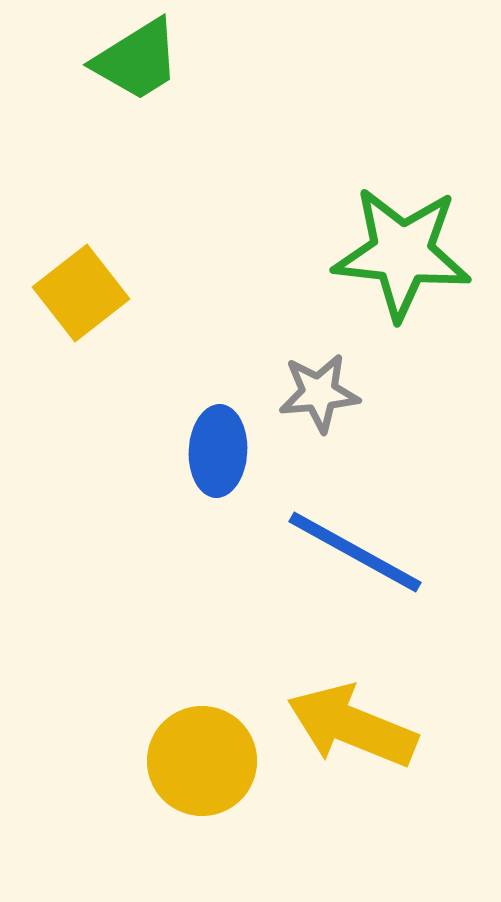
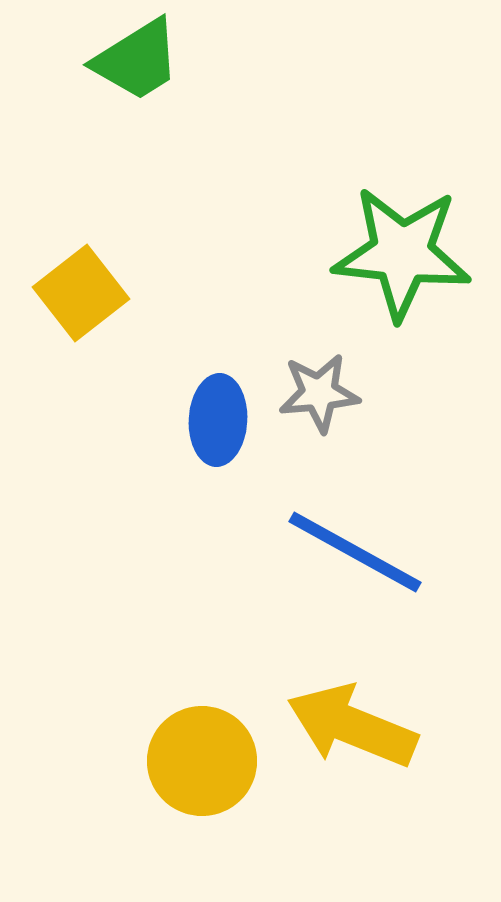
blue ellipse: moved 31 px up
